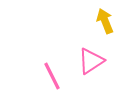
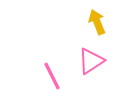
yellow arrow: moved 8 px left, 1 px down
